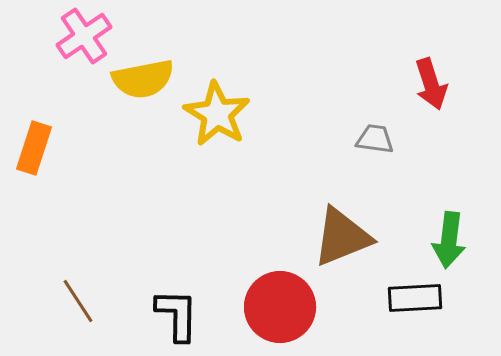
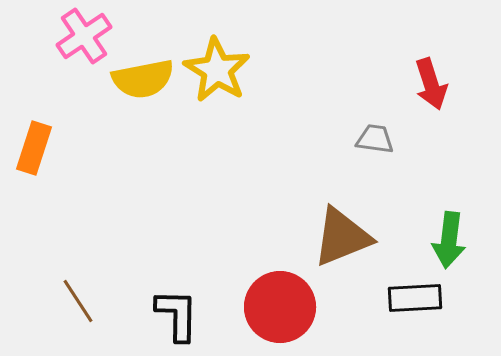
yellow star: moved 44 px up
